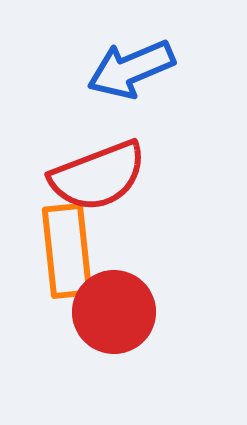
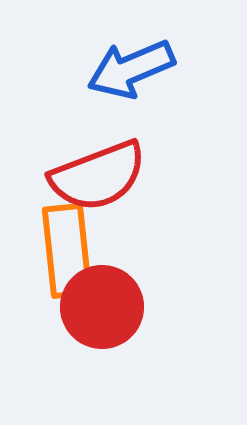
red circle: moved 12 px left, 5 px up
